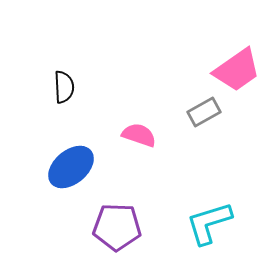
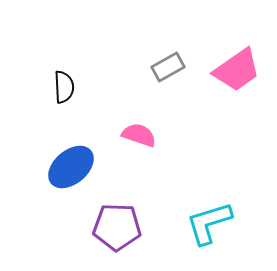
gray rectangle: moved 36 px left, 45 px up
